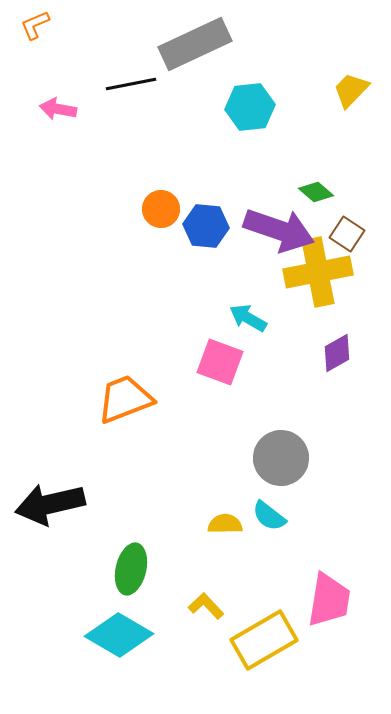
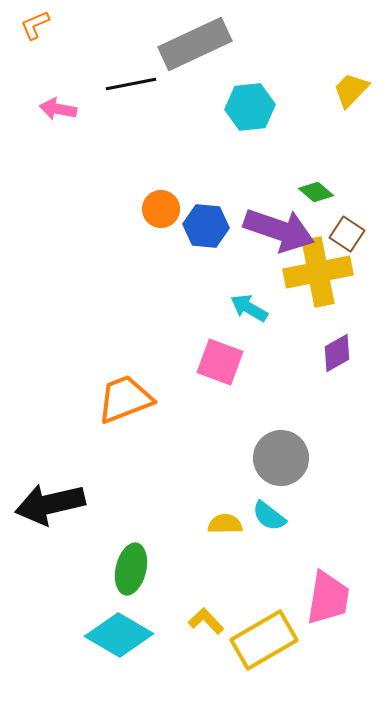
cyan arrow: moved 1 px right, 10 px up
pink trapezoid: moved 1 px left, 2 px up
yellow L-shape: moved 15 px down
